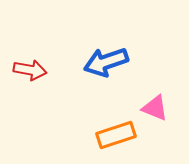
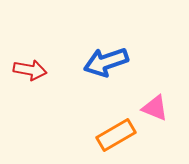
orange rectangle: rotated 12 degrees counterclockwise
